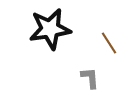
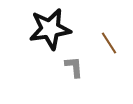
gray L-shape: moved 16 px left, 11 px up
